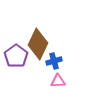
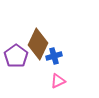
blue cross: moved 5 px up
pink triangle: rotated 21 degrees counterclockwise
